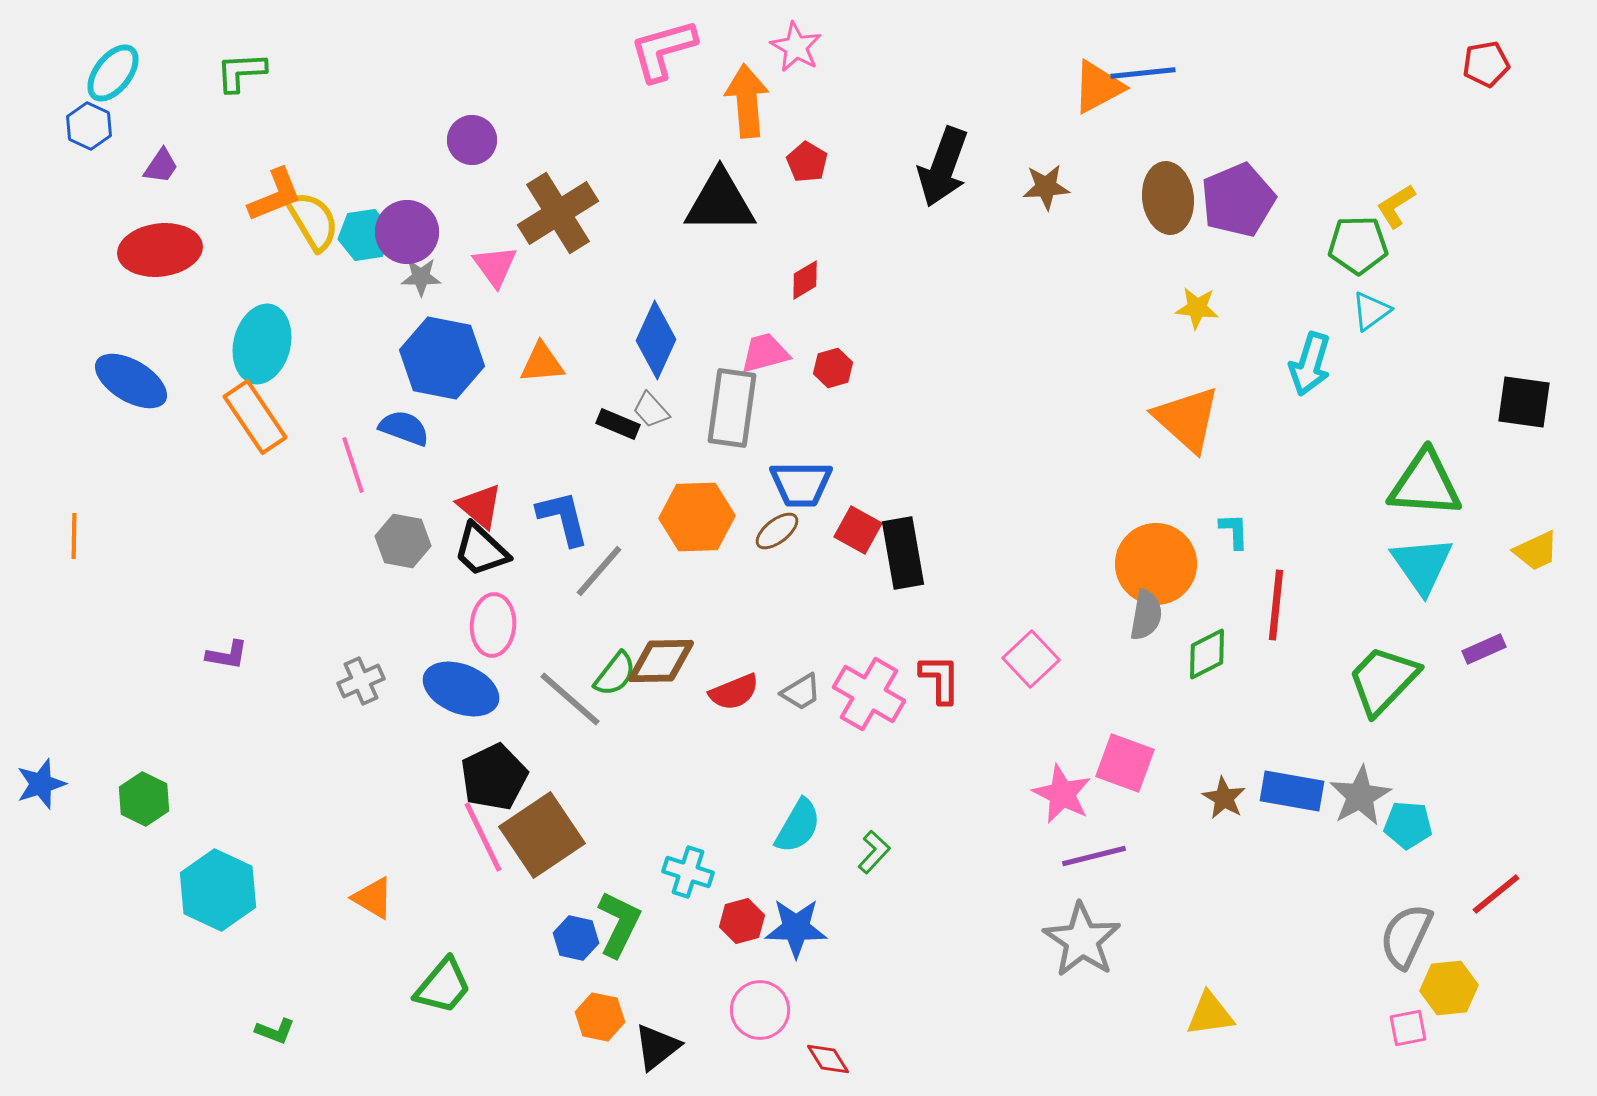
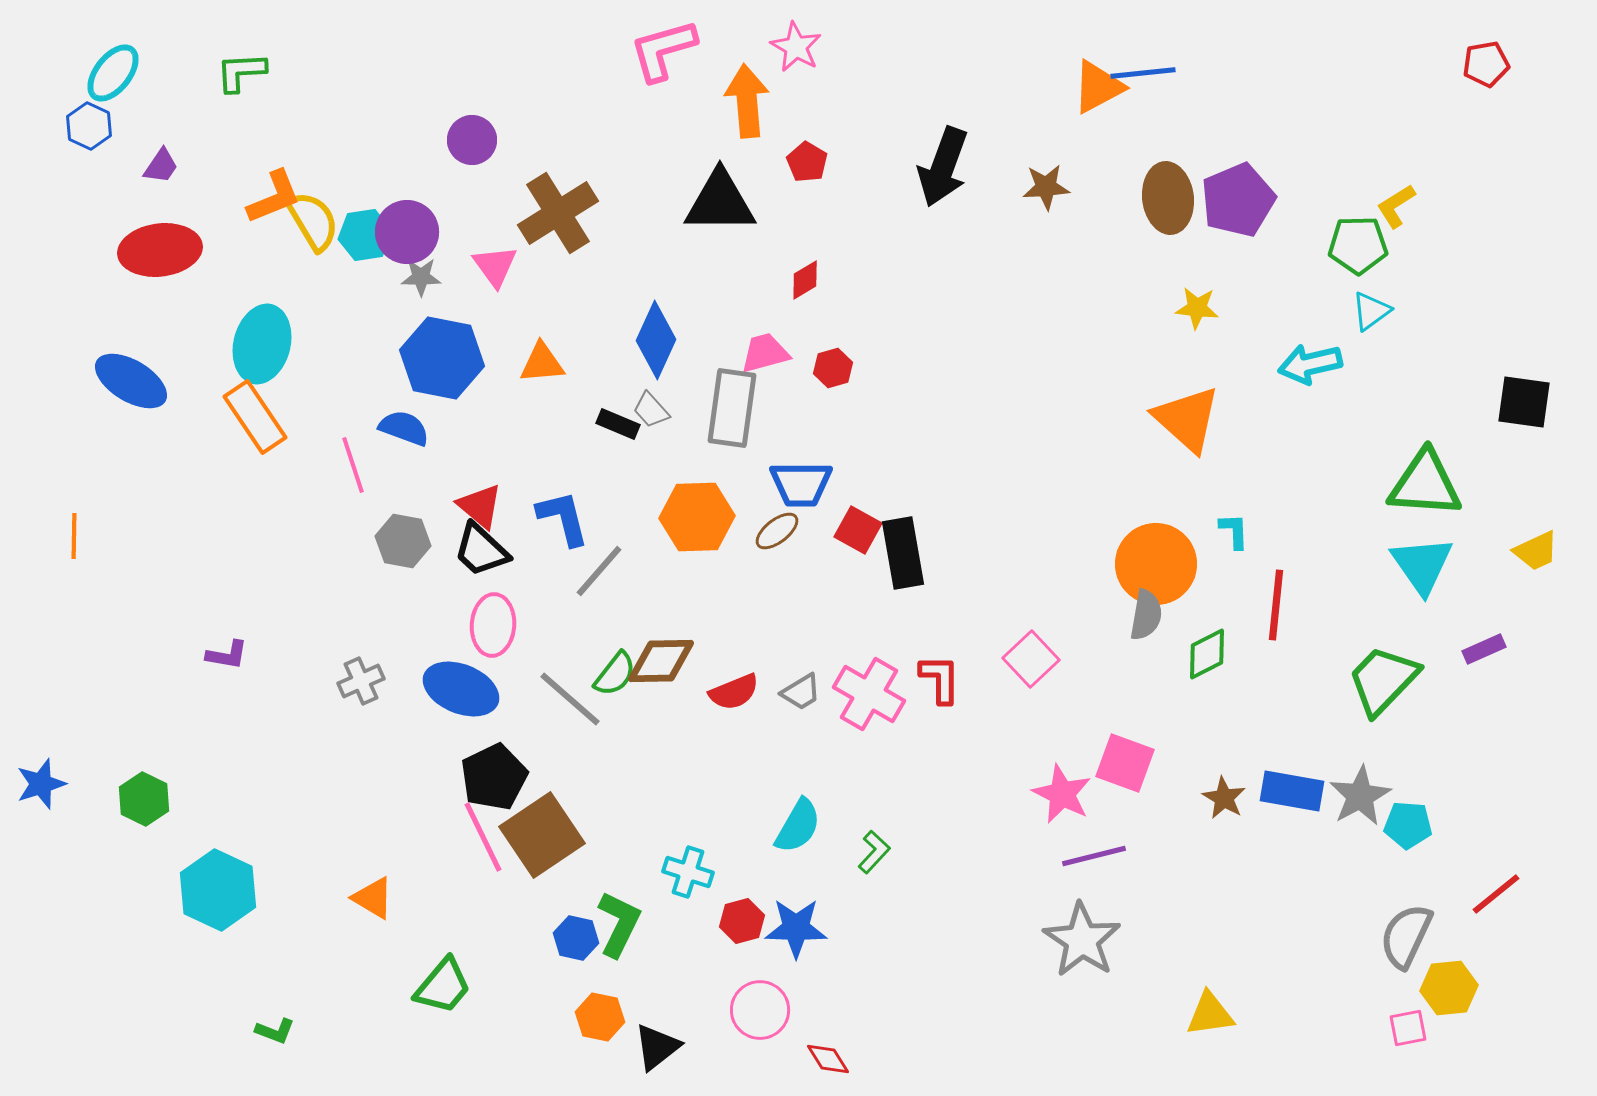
orange L-shape at (275, 195): moved 1 px left, 2 px down
cyan arrow at (1310, 364): rotated 60 degrees clockwise
